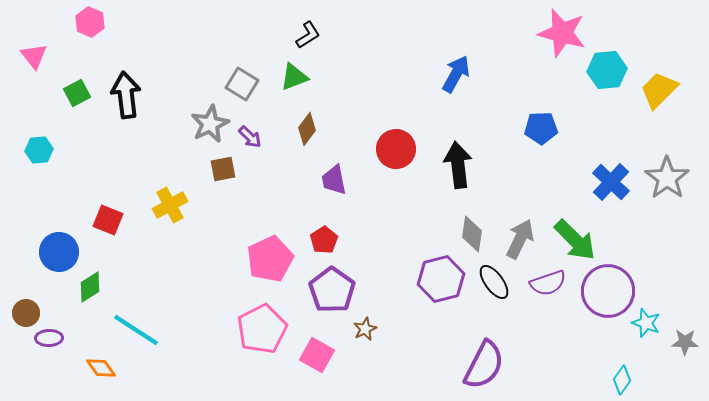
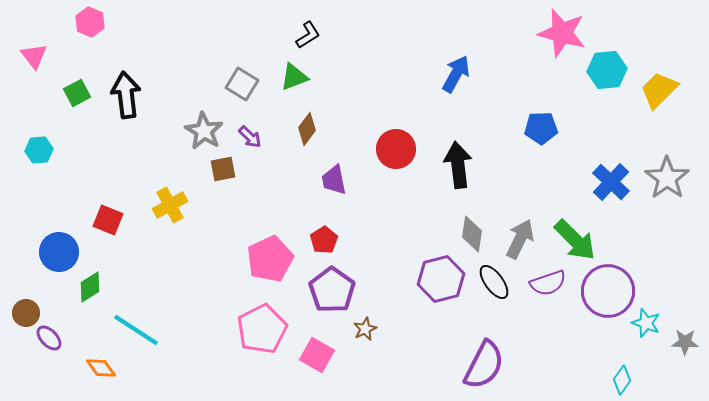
gray star at (210, 124): moved 6 px left, 7 px down; rotated 15 degrees counterclockwise
purple ellipse at (49, 338): rotated 48 degrees clockwise
